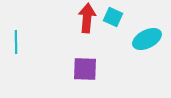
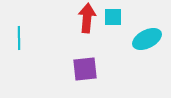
cyan square: rotated 24 degrees counterclockwise
cyan line: moved 3 px right, 4 px up
purple square: rotated 8 degrees counterclockwise
